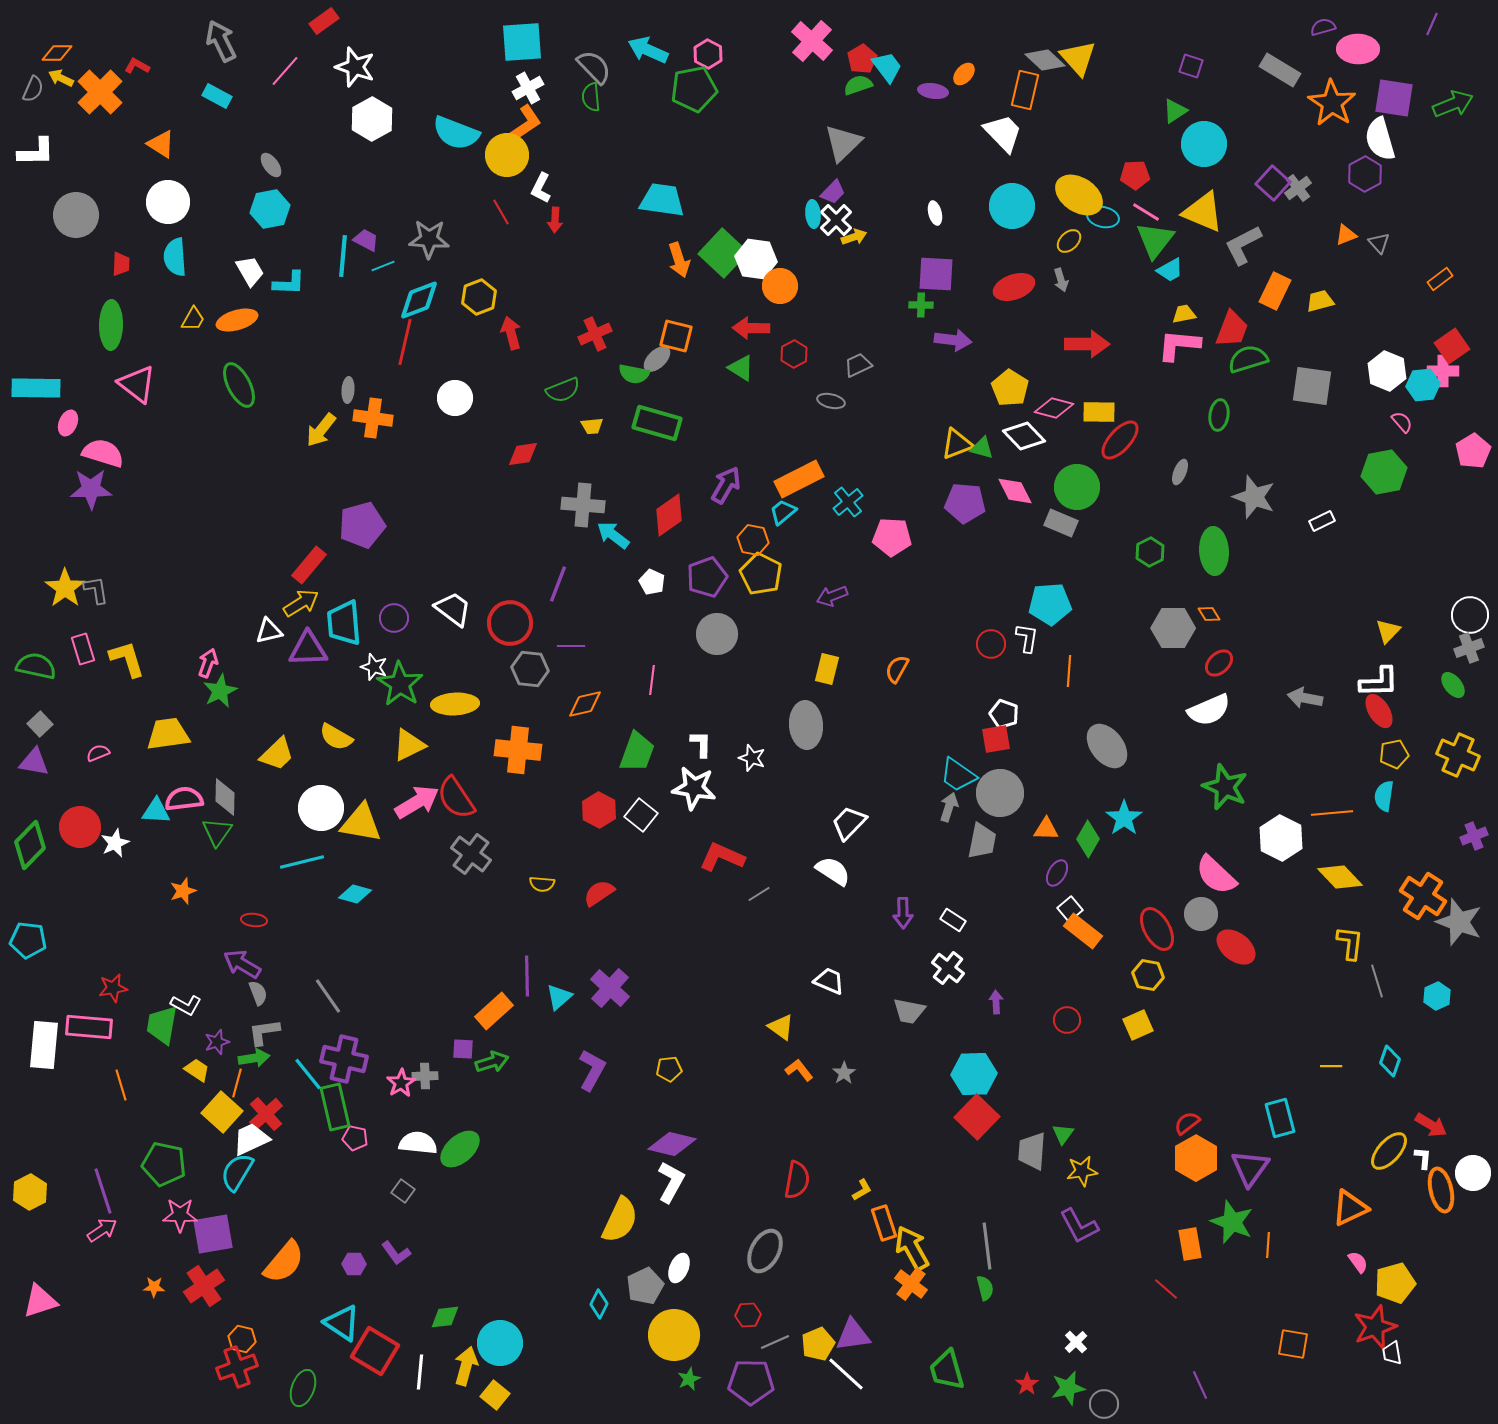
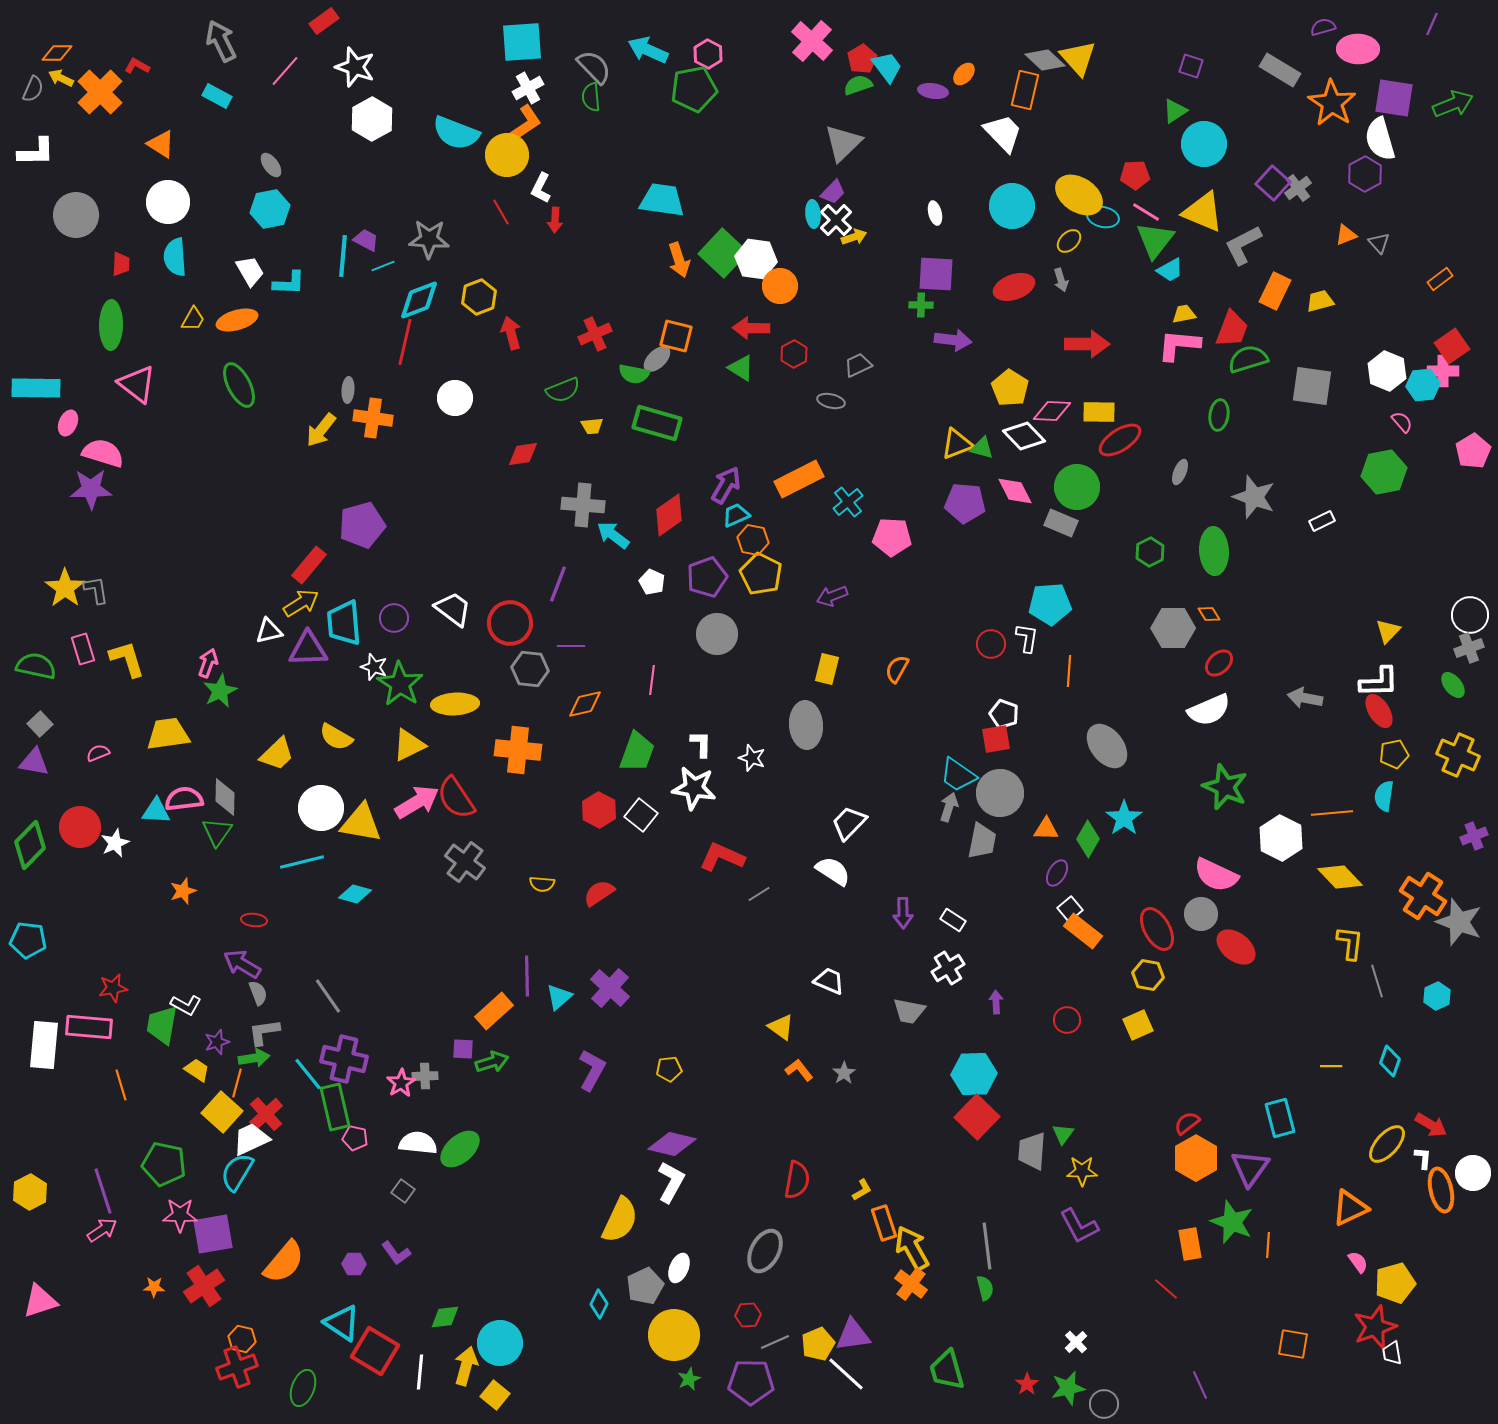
pink diamond at (1054, 408): moved 2 px left, 3 px down; rotated 12 degrees counterclockwise
red ellipse at (1120, 440): rotated 15 degrees clockwise
cyan trapezoid at (783, 512): moved 47 px left, 3 px down; rotated 16 degrees clockwise
gray cross at (471, 854): moved 6 px left, 8 px down
pink semicircle at (1216, 875): rotated 18 degrees counterclockwise
white cross at (948, 968): rotated 20 degrees clockwise
yellow ellipse at (1389, 1151): moved 2 px left, 7 px up
yellow star at (1082, 1171): rotated 8 degrees clockwise
